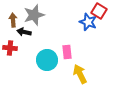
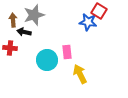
blue star: rotated 12 degrees counterclockwise
